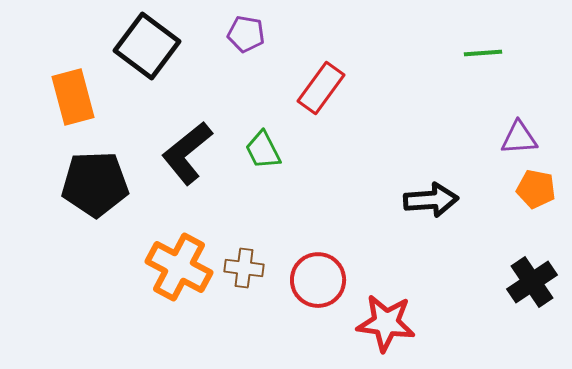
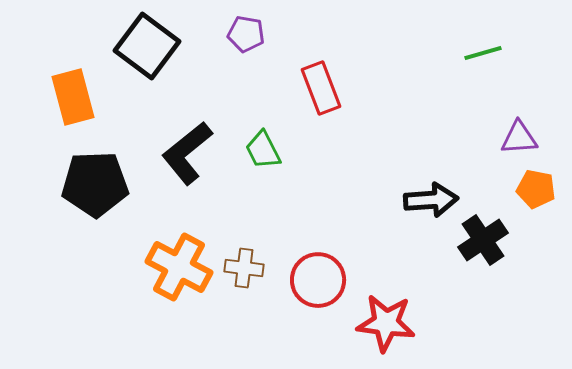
green line: rotated 12 degrees counterclockwise
red rectangle: rotated 57 degrees counterclockwise
black cross: moved 49 px left, 42 px up
